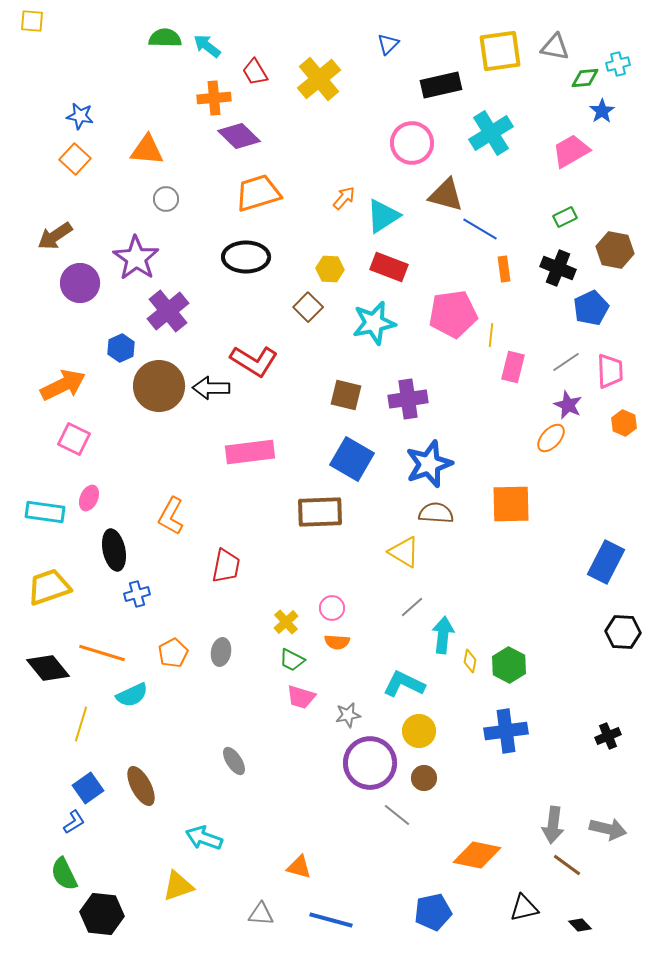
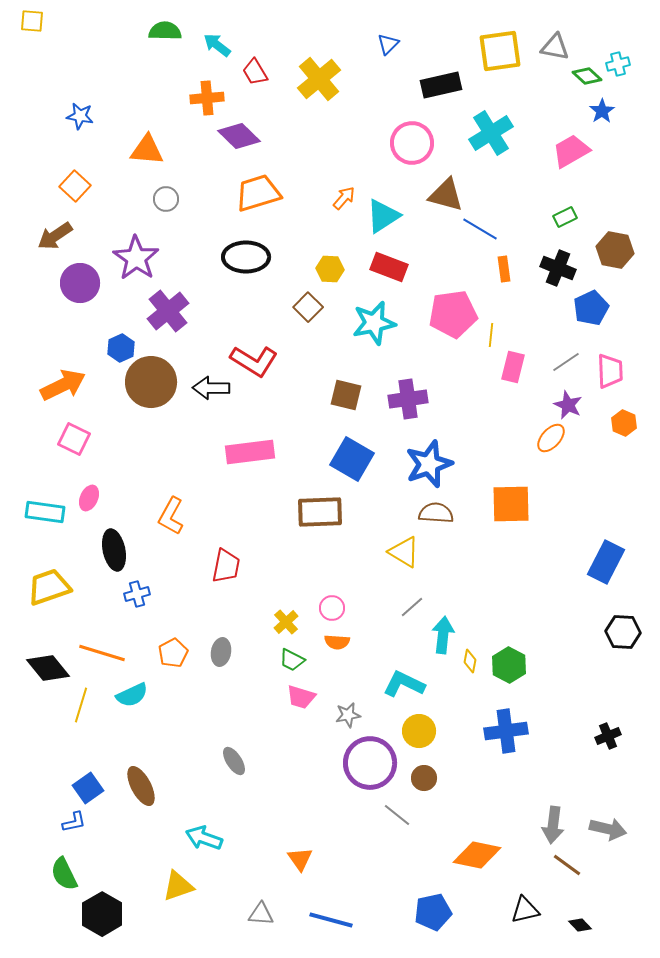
green semicircle at (165, 38): moved 7 px up
cyan arrow at (207, 46): moved 10 px right, 1 px up
green diamond at (585, 78): moved 2 px right, 2 px up; rotated 48 degrees clockwise
orange cross at (214, 98): moved 7 px left
orange square at (75, 159): moved 27 px down
brown circle at (159, 386): moved 8 px left, 4 px up
yellow line at (81, 724): moved 19 px up
blue L-shape at (74, 822): rotated 20 degrees clockwise
orange triangle at (299, 867): moved 1 px right, 8 px up; rotated 40 degrees clockwise
black triangle at (524, 908): moved 1 px right, 2 px down
black hexagon at (102, 914): rotated 24 degrees clockwise
